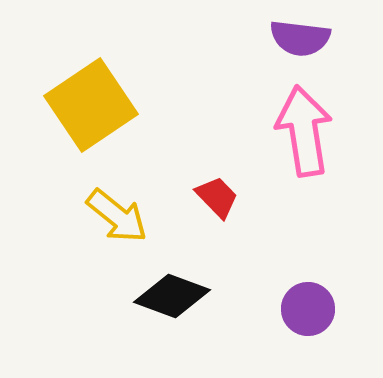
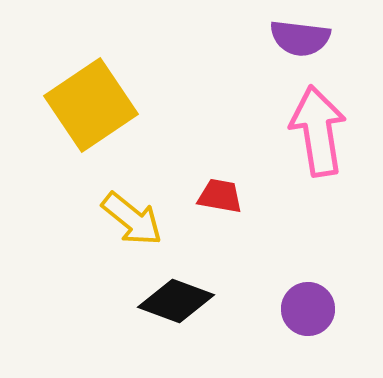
pink arrow: moved 14 px right
red trapezoid: moved 3 px right, 1 px up; rotated 36 degrees counterclockwise
yellow arrow: moved 15 px right, 3 px down
black diamond: moved 4 px right, 5 px down
